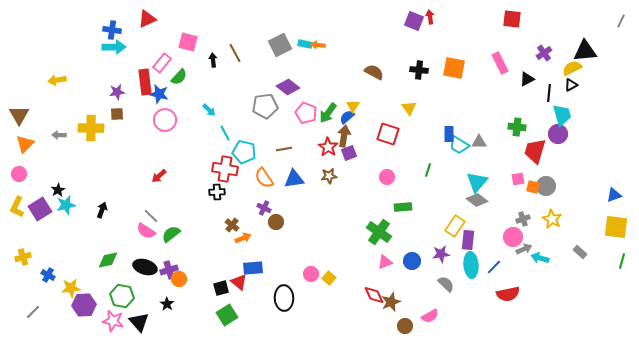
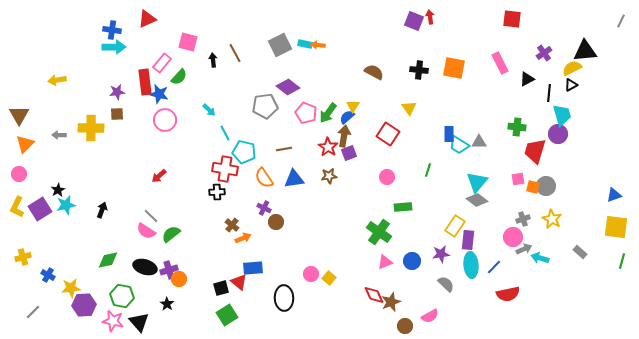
red square at (388, 134): rotated 15 degrees clockwise
